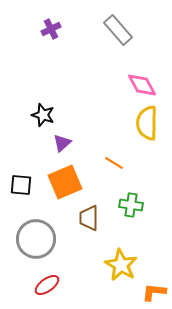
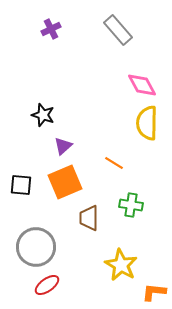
purple triangle: moved 1 px right, 3 px down
gray circle: moved 8 px down
